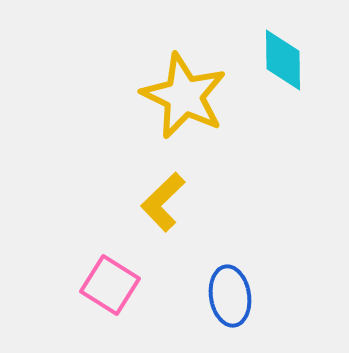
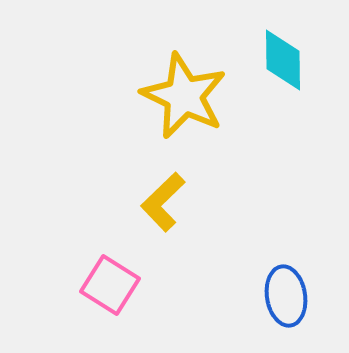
blue ellipse: moved 56 px right
